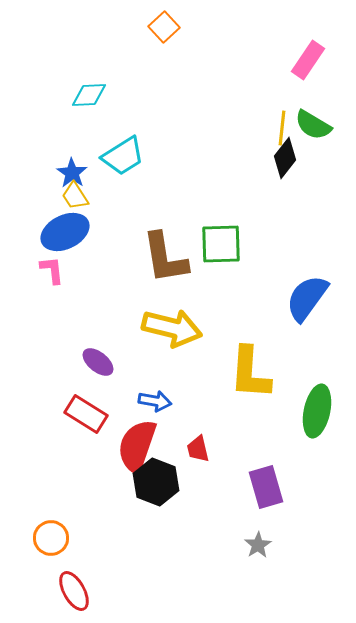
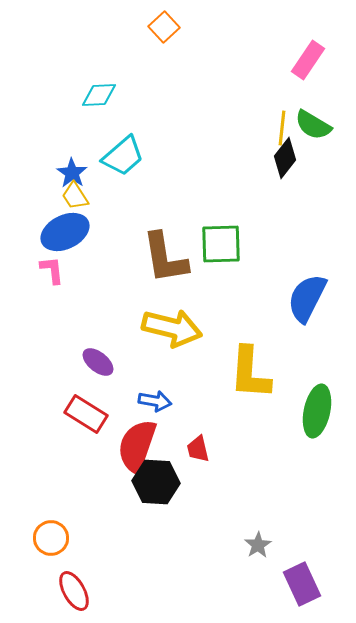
cyan diamond: moved 10 px right
cyan trapezoid: rotated 9 degrees counterclockwise
blue semicircle: rotated 9 degrees counterclockwise
black hexagon: rotated 18 degrees counterclockwise
purple rectangle: moved 36 px right, 97 px down; rotated 9 degrees counterclockwise
